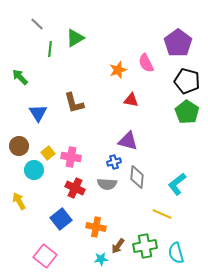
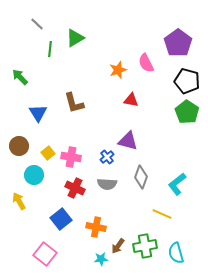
blue cross: moved 7 px left, 5 px up; rotated 24 degrees counterclockwise
cyan circle: moved 5 px down
gray diamond: moved 4 px right; rotated 15 degrees clockwise
pink square: moved 2 px up
